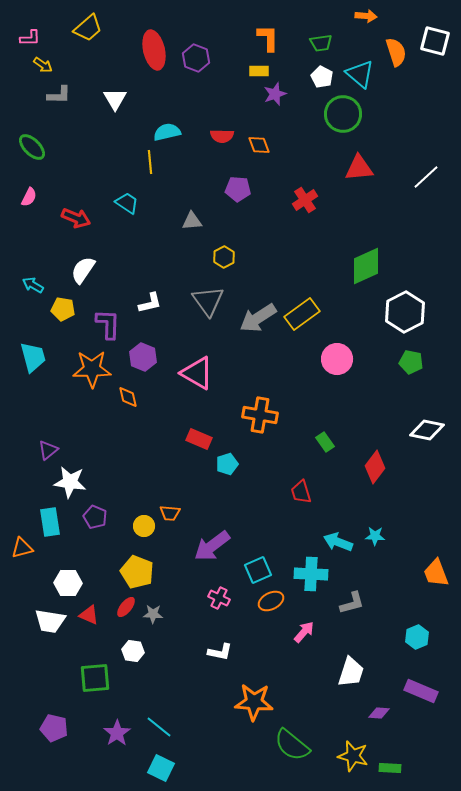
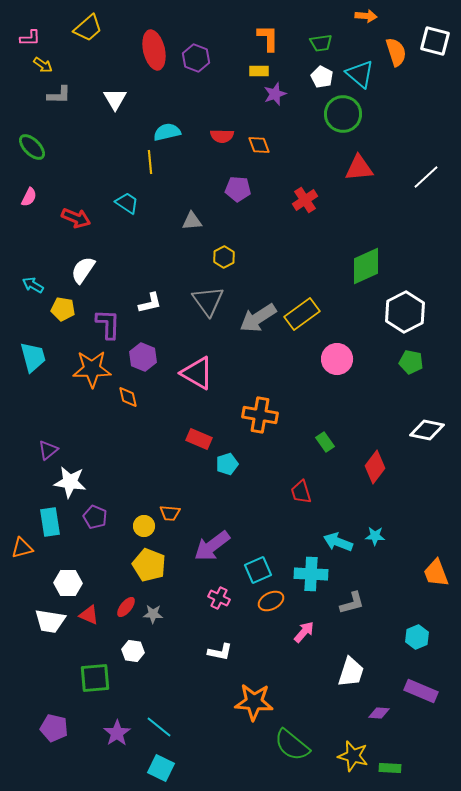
yellow pentagon at (137, 572): moved 12 px right, 7 px up
